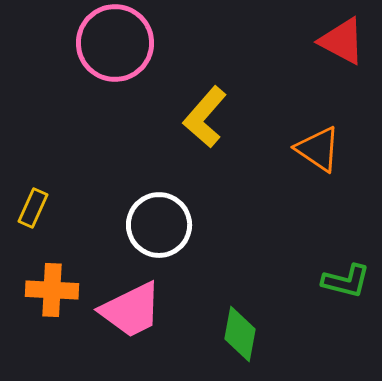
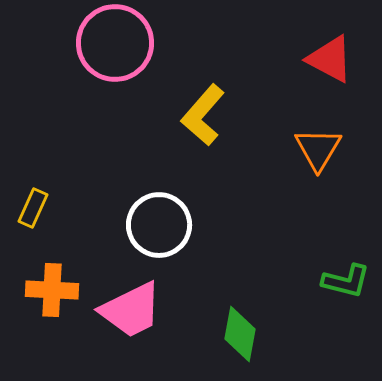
red triangle: moved 12 px left, 18 px down
yellow L-shape: moved 2 px left, 2 px up
orange triangle: rotated 27 degrees clockwise
